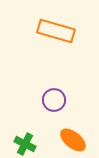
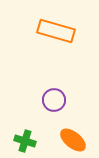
green cross: moved 3 px up; rotated 10 degrees counterclockwise
